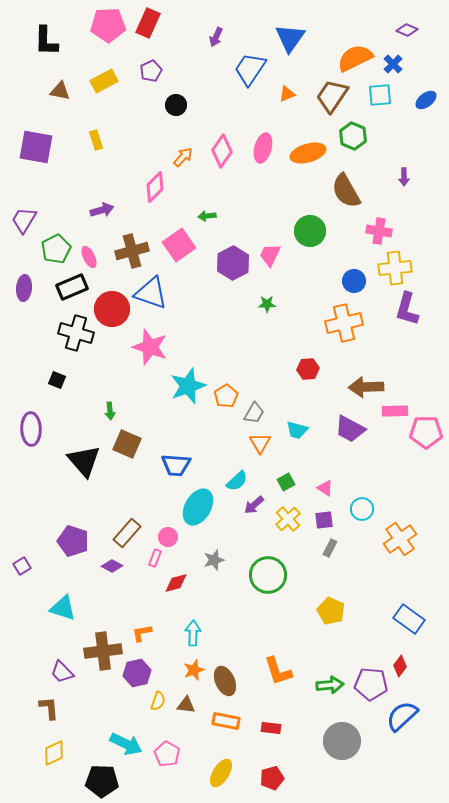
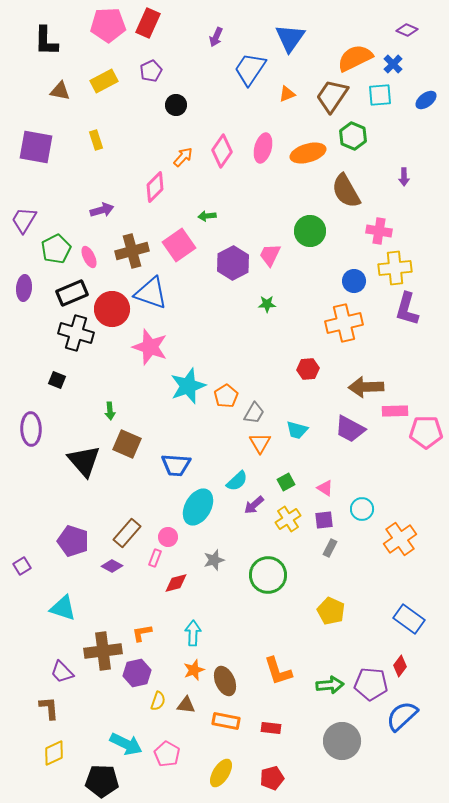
black rectangle at (72, 287): moved 6 px down
yellow cross at (288, 519): rotated 10 degrees clockwise
